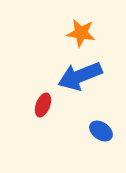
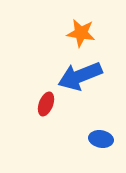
red ellipse: moved 3 px right, 1 px up
blue ellipse: moved 8 px down; rotated 25 degrees counterclockwise
